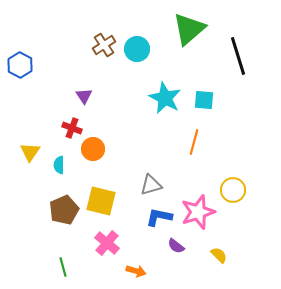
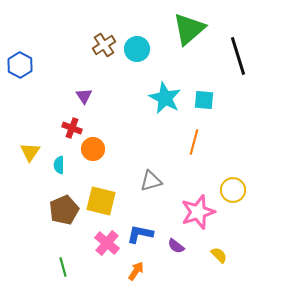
gray triangle: moved 4 px up
blue L-shape: moved 19 px left, 17 px down
orange arrow: rotated 72 degrees counterclockwise
